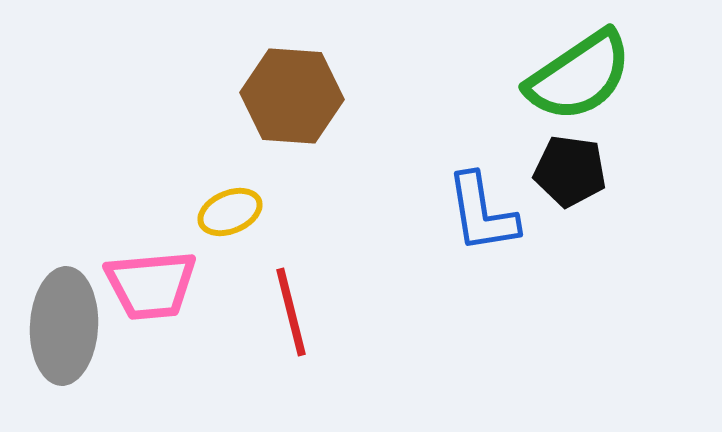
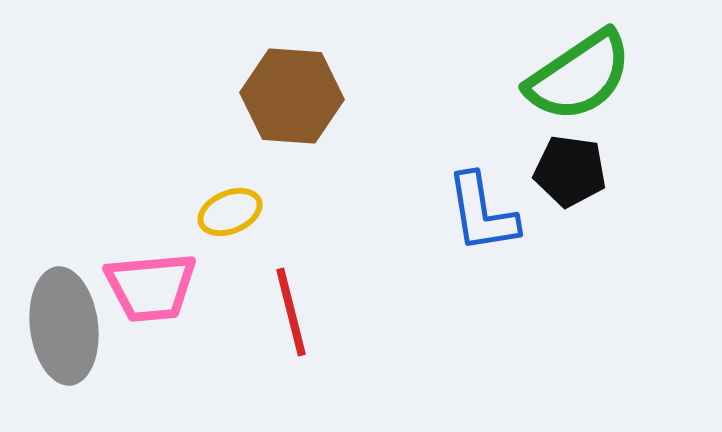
pink trapezoid: moved 2 px down
gray ellipse: rotated 10 degrees counterclockwise
